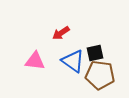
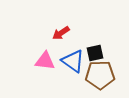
pink triangle: moved 10 px right
brown pentagon: rotated 8 degrees counterclockwise
